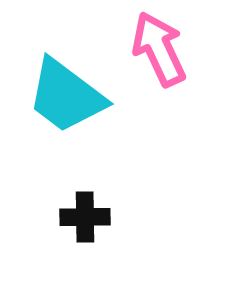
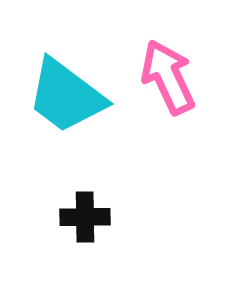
pink arrow: moved 9 px right, 28 px down
